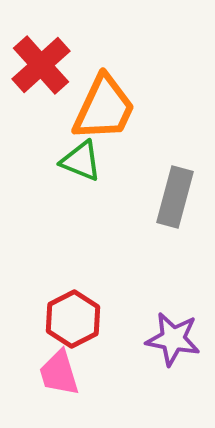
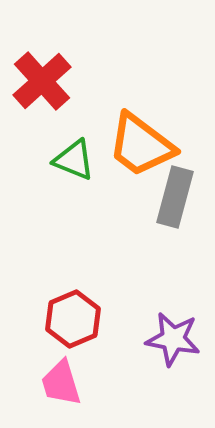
red cross: moved 1 px right, 16 px down
orange trapezoid: moved 37 px right, 37 px down; rotated 102 degrees clockwise
green triangle: moved 7 px left, 1 px up
red hexagon: rotated 4 degrees clockwise
pink trapezoid: moved 2 px right, 10 px down
